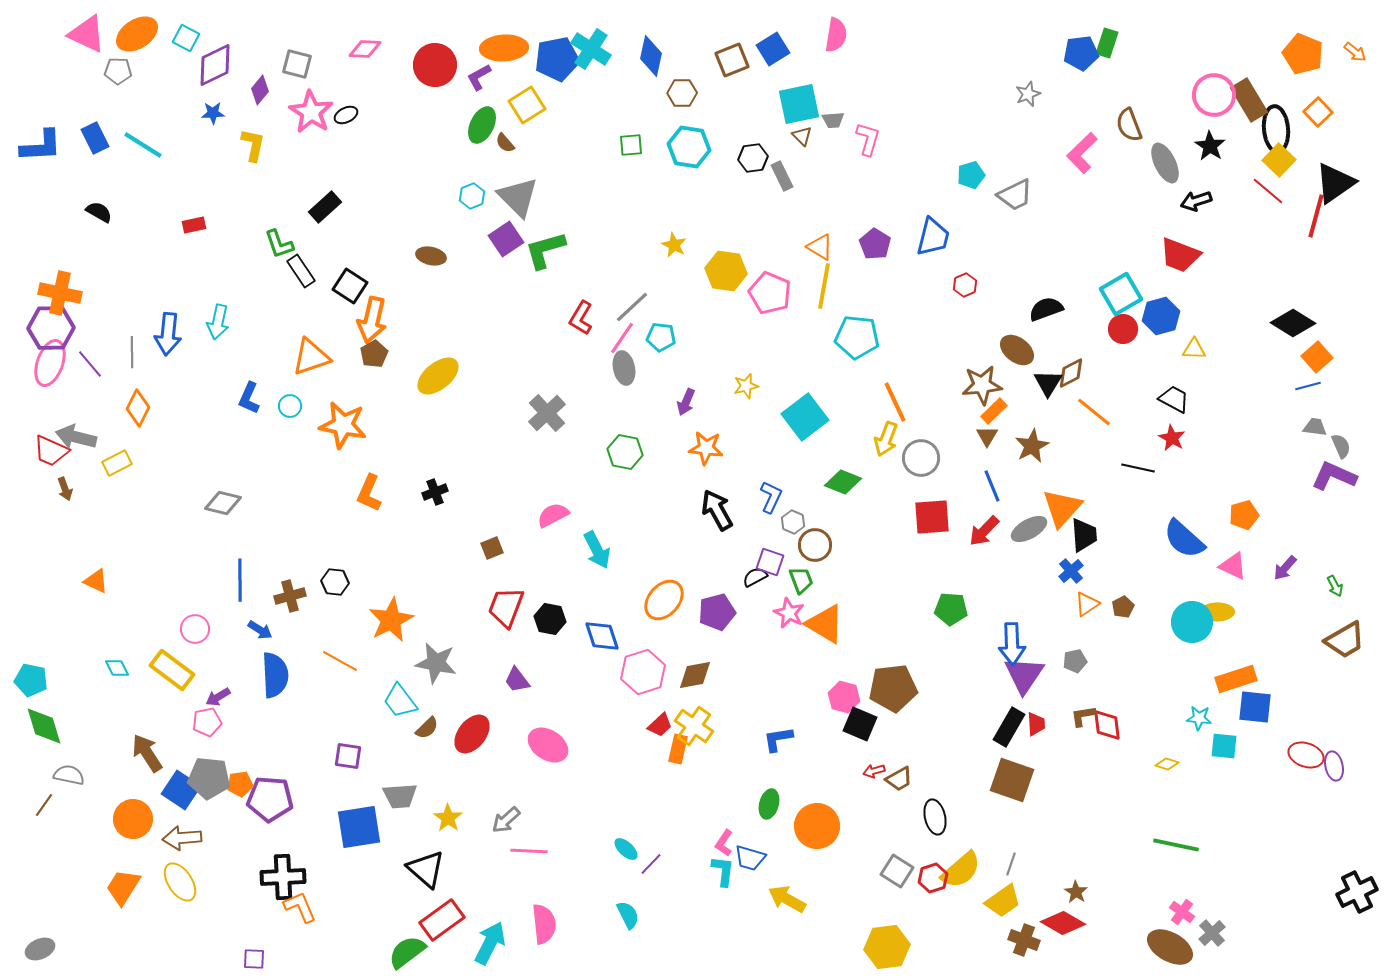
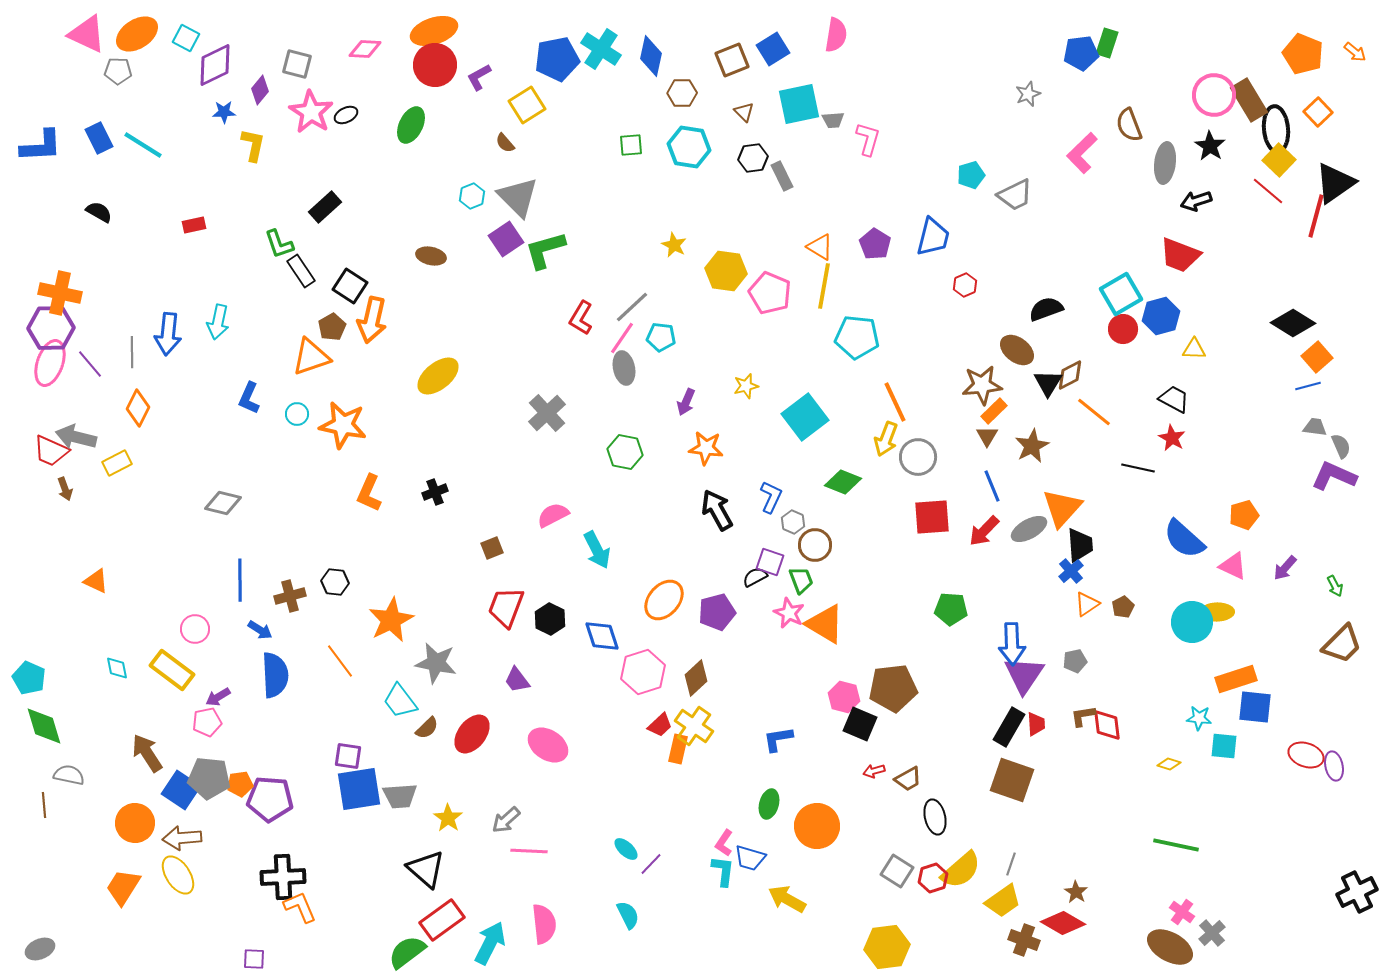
orange ellipse at (504, 48): moved 70 px left, 17 px up; rotated 15 degrees counterclockwise
cyan cross at (591, 49): moved 10 px right
blue star at (213, 113): moved 11 px right, 1 px up
green ellipse at (482, 125): moved 71 px left
brown triangle at (802, 136): moved 58 px left, 24 px up
blue rectangle at (95, 138): moved 4 px right
gray ellipse at (1165, 163): rotated 33 degrees clockwise
brown pentagon at (374, 354): moved 42 px left, 27 px up
brown diamond at (1071, 373): moved 1 px left, 2 px down
cyan circle at (290, 406): moved 7 px right, 8 px down
gray circle at (921, 458): moved 3 px left, 1 px up
black trapezoid at (1084, 535): moved 4 px left, 10 px down
black hexagon at (550, 619): rotated 16 degrees clockwise
brown trapezoid at (1345, 640): moved 3 px left, 4 px down; rotated 15 degrees counterclockwise
orange line at (340, 661): rotated 24 degrees clockwise
cyan diamond at (117, 668): rotated 15 degrees clockwise
brown diamond at (695, 675): moved 1 px right, 3 px down; rotated 33 degrees counterclockwise
cyan pentagon at (31, 680): moved 2 px left, 2 px up; rotated 12 degrees clockwise
yellow diamond at (1167, 764): moved 2 px right
brown trapezoid at (899, 779): moved 9 px right
brown line at (44, 805): rotated 40 degrees counterclockwise
orange circle at (133, 819): moved 2 px right, 4 px down
blue square at (359, 827): moved 38 px up
yellow ellipse at (180, 882): moved 2 px left, 7 px up
